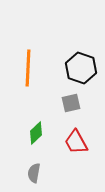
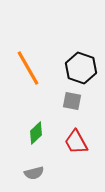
orange line: rotated 33 degrees counterclockwise
gray square: moved 1 px right, 2 px up; rotated 24 degrees clockwise
gray semicircle: rotated 114 degrees counterclockwise
